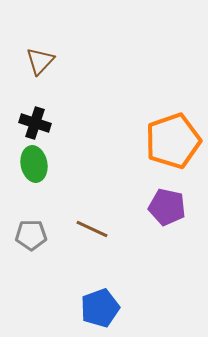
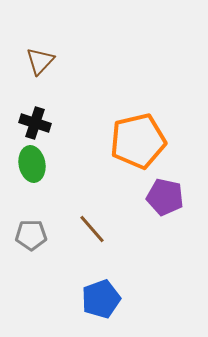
orange pentagon: moved 35 px left; rotated 6 degrees clockwise
green ellipse: moved 2 px left
purple pentagon: moved 2 px left, 10 px up
brown line: rotated 24 degrees clockwise
blue pentagon: moved 1 px right, 9 px up
